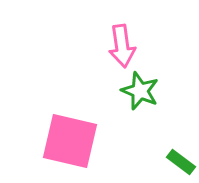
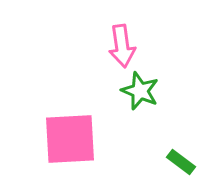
pink square: moved 2 px up; rotated 16 degrees counterclockwise
